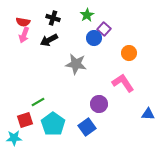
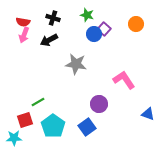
green star: rotated 24 degrees counterclockwise
blue circle: moved 4 px up
orange circle: moved 7 px right, 29 px up
pink L-shape: moved 1 px right, 3 px up
blue triangle: rotated 16 degrees clockwise
cyan pentagon: moved 2 px down
